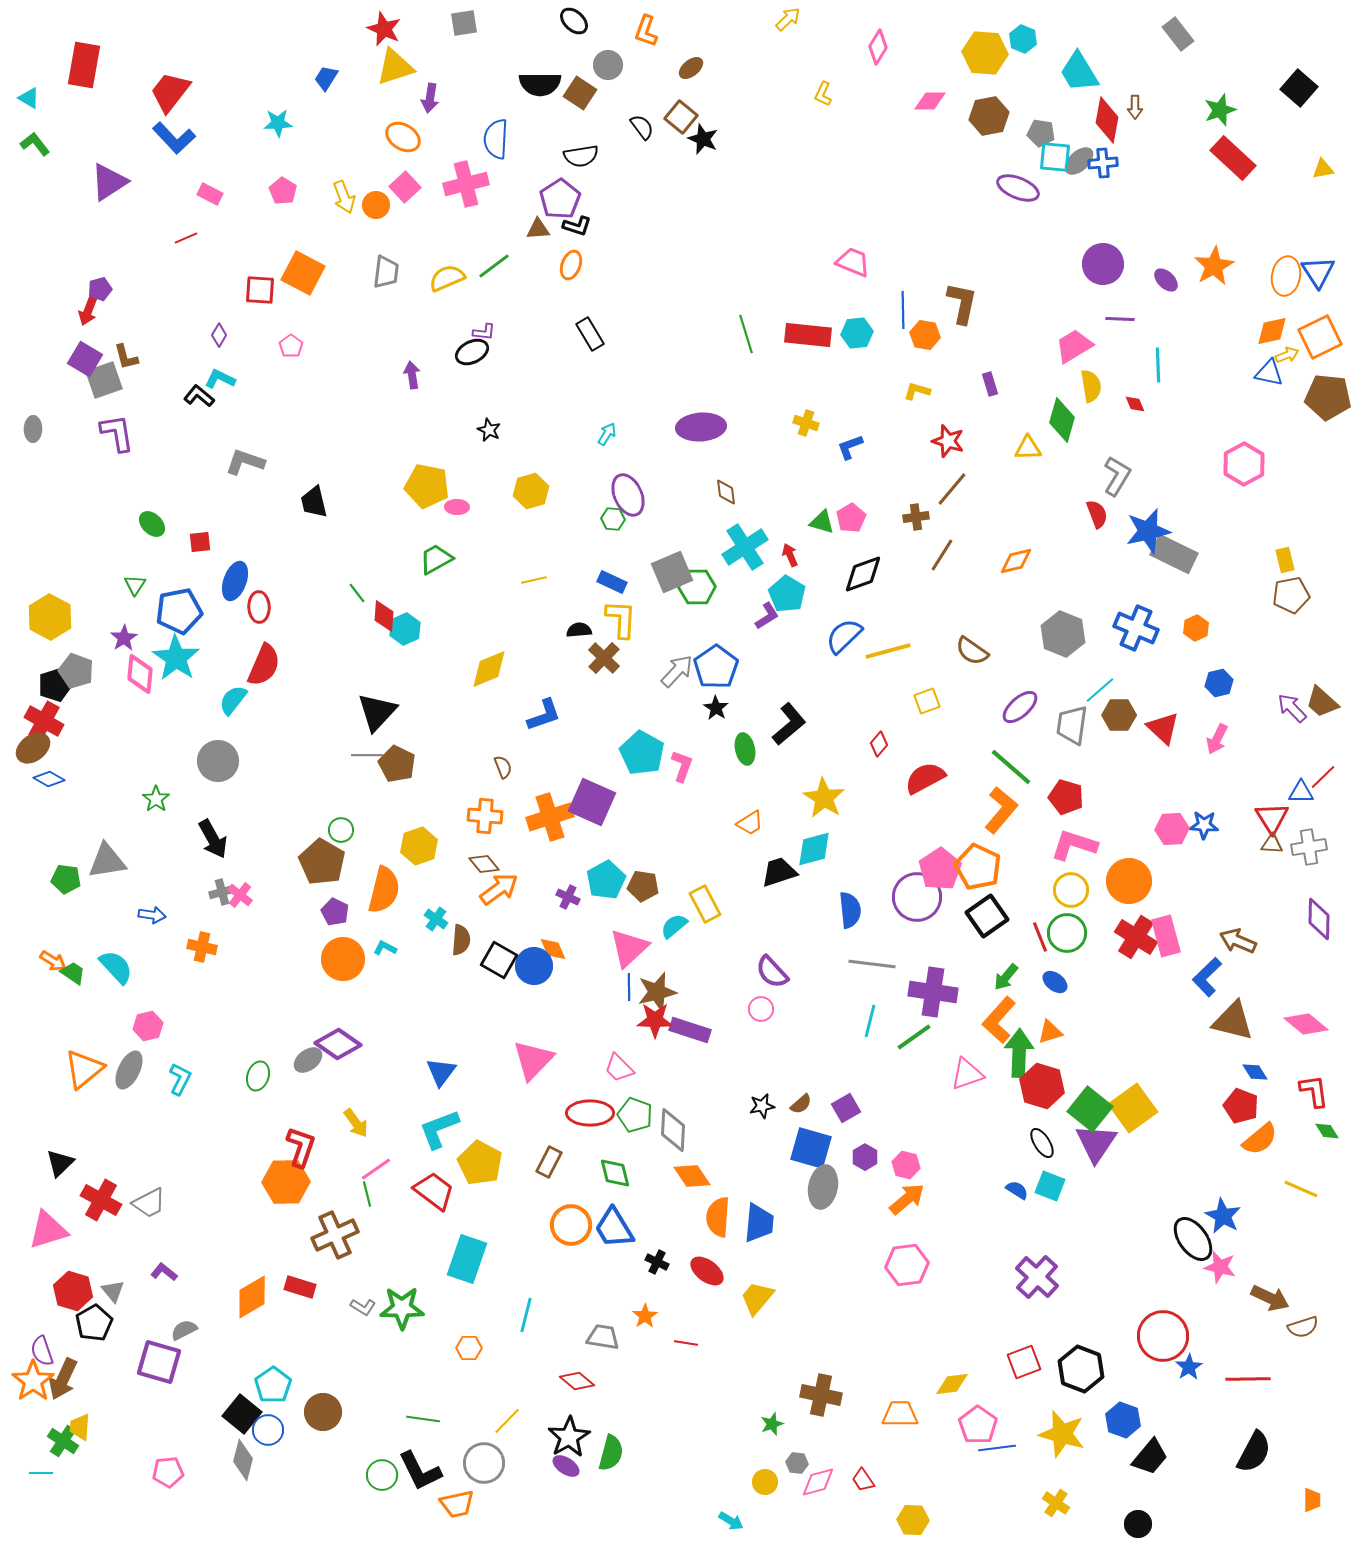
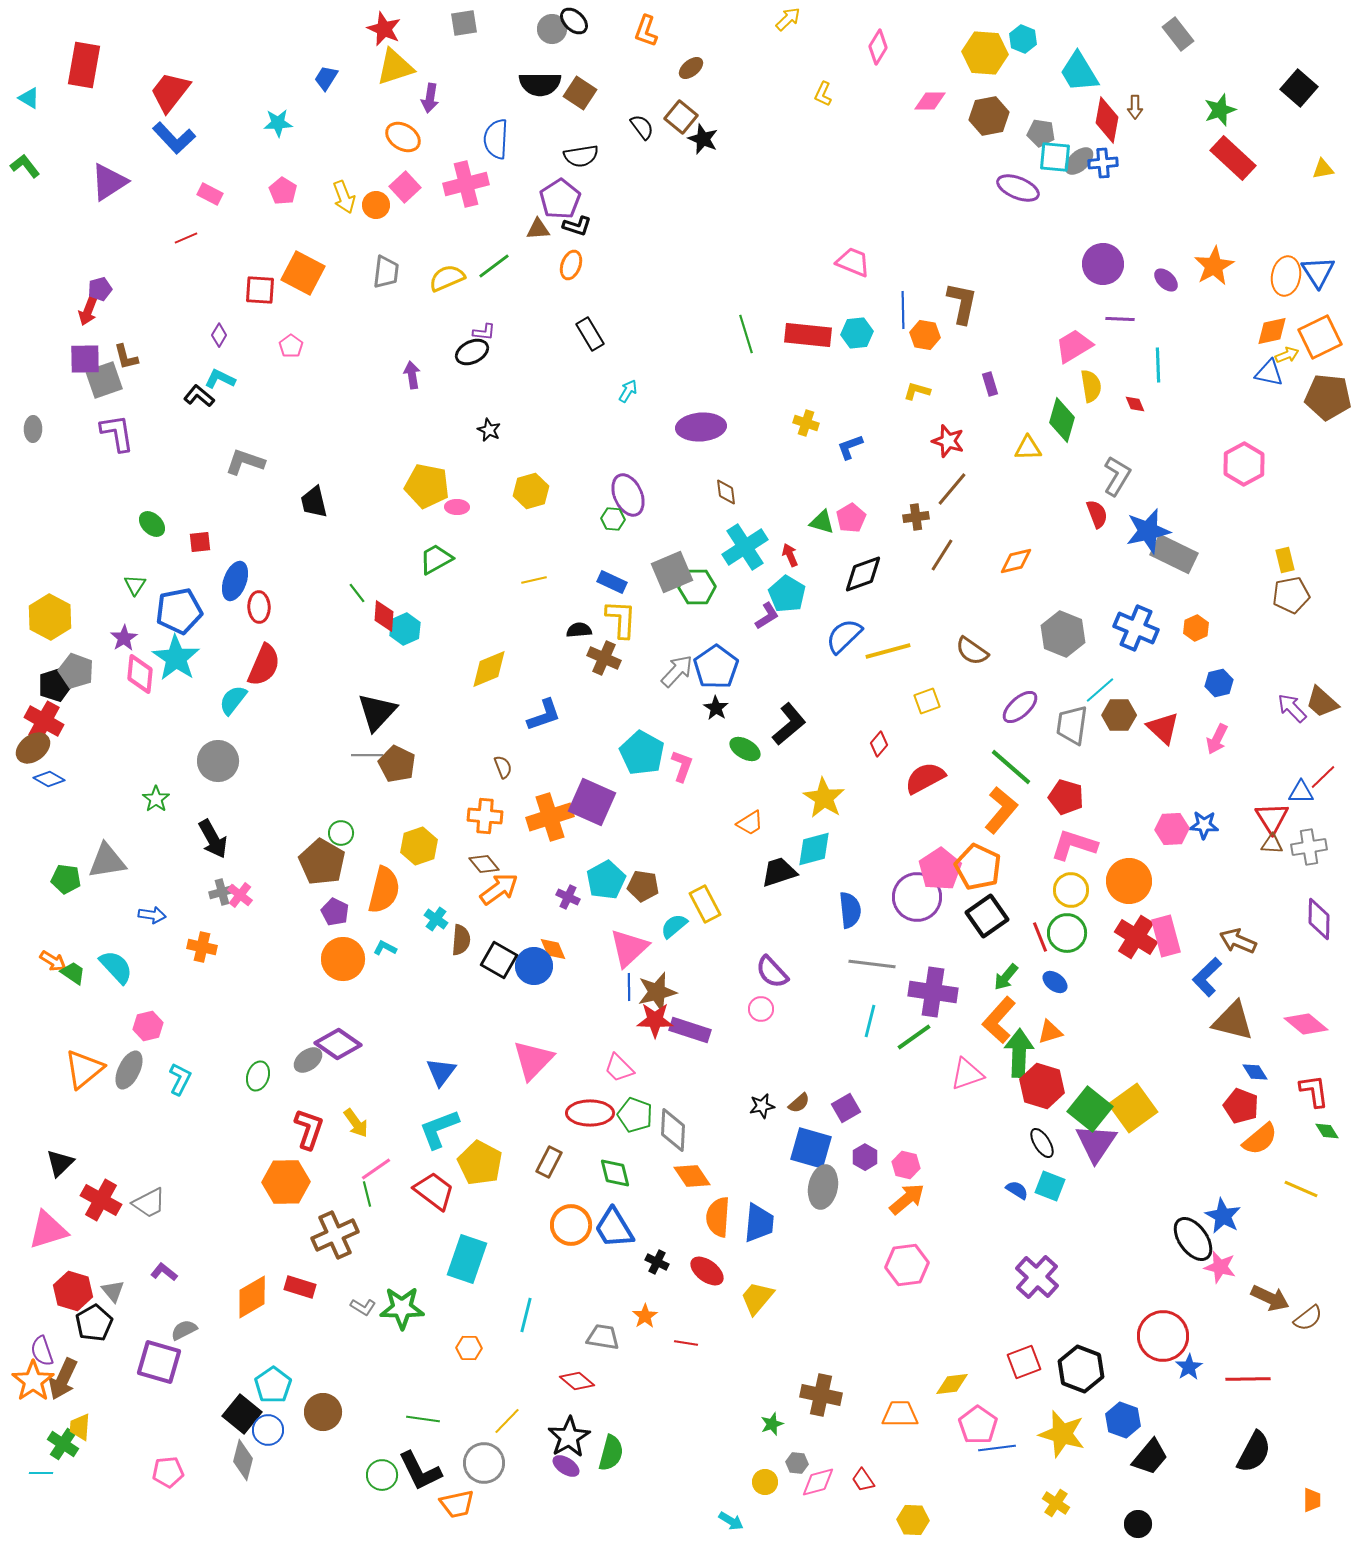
gray circle at (608, 65): moved 56 px left, 36 px up
green L-shape at (35, 144): moved 10 px left, 22 px down
purple square at (85, 359): rotated 32 degrees counterclockwise
cyan arrow at (607, 434): moved 21 px right, 43 px up
brown cross at (604, 658): rotated 20 degrees counterclockwise
green ellipse at (745, 749): rotated 48 degrees counterclockwise
green circle at (341, 830): moved 3 px down
brown semicircle at (801, 1104): moved 2 px left, 1 px up
red L-shape at (301, 1147): moved 8 px right, 18 px up
brown semicircle at (1303, 1327): moved 5 px right, 9 px up; rotated 20 degrees counterclockwise
green cross at (63, 1441): moved 3 px down
